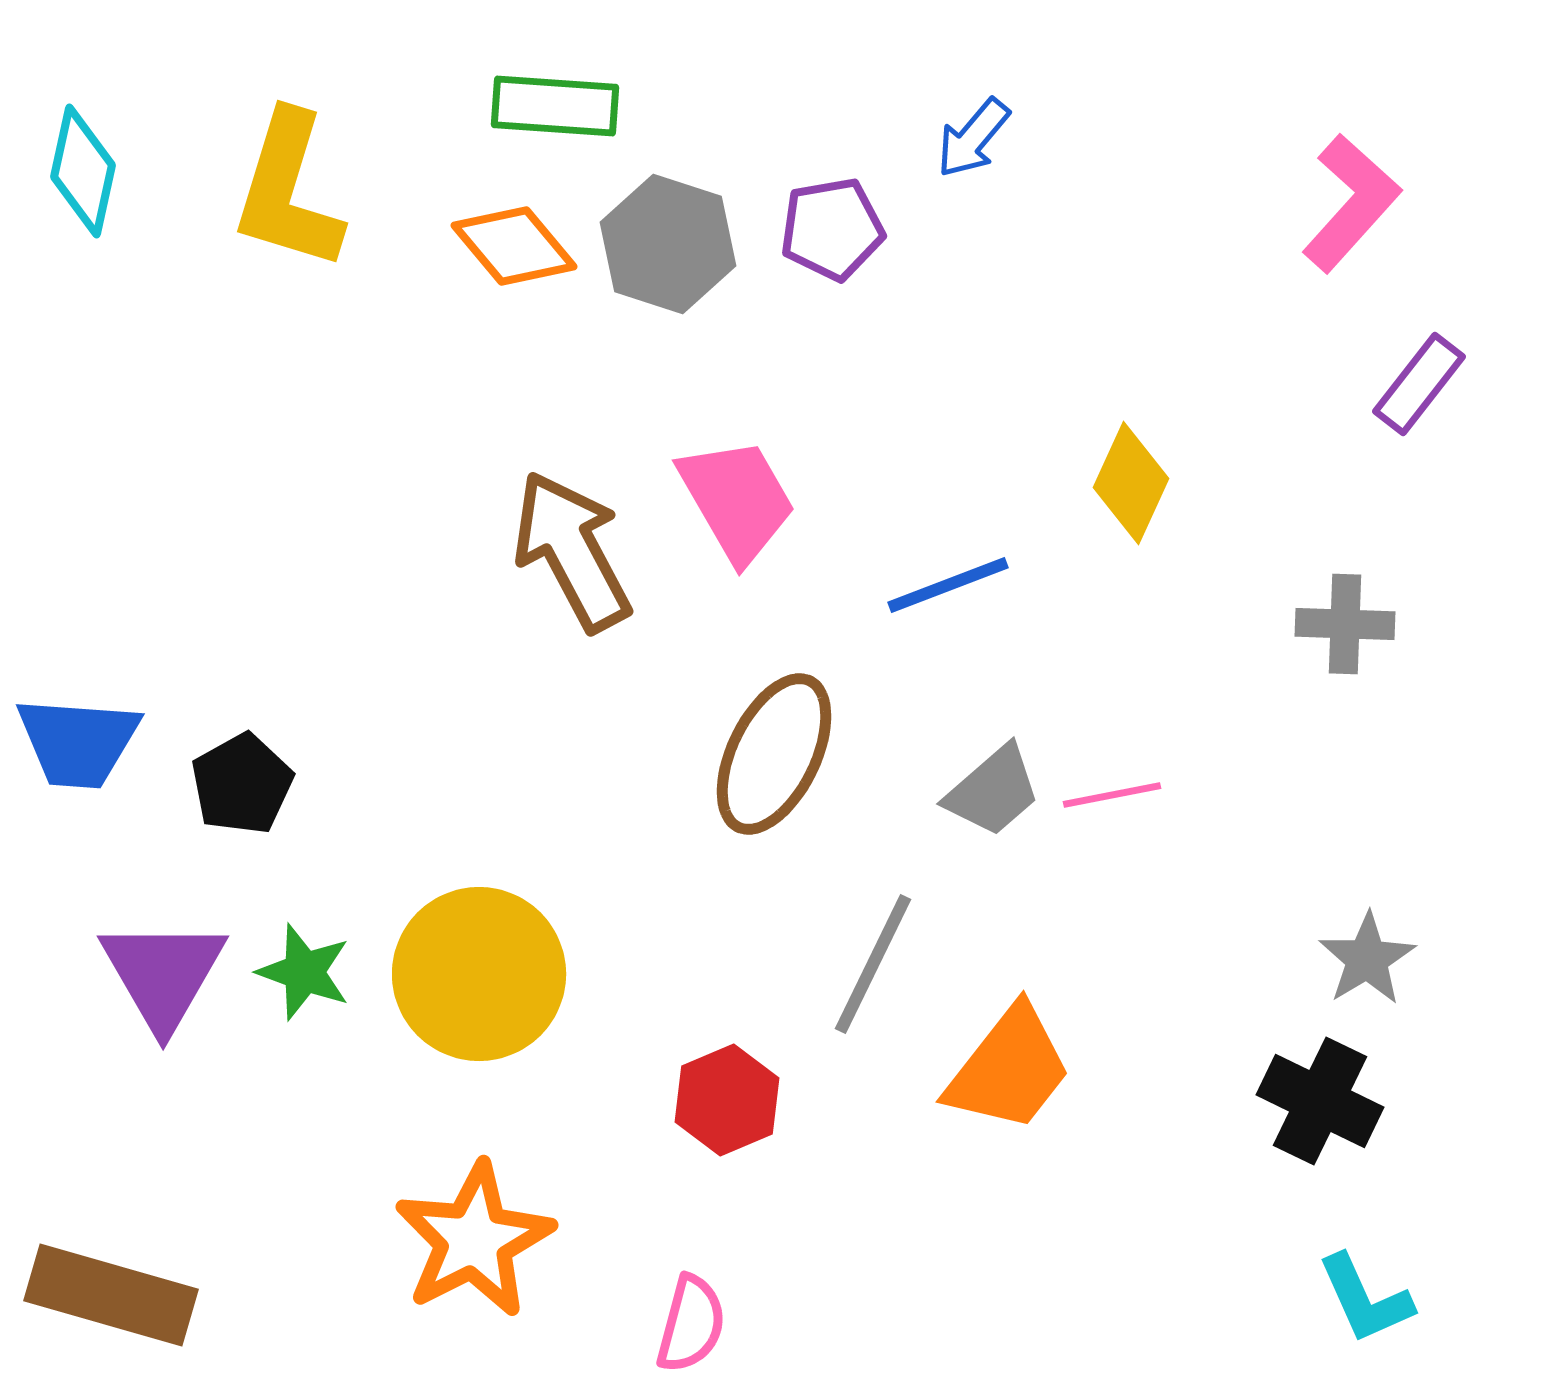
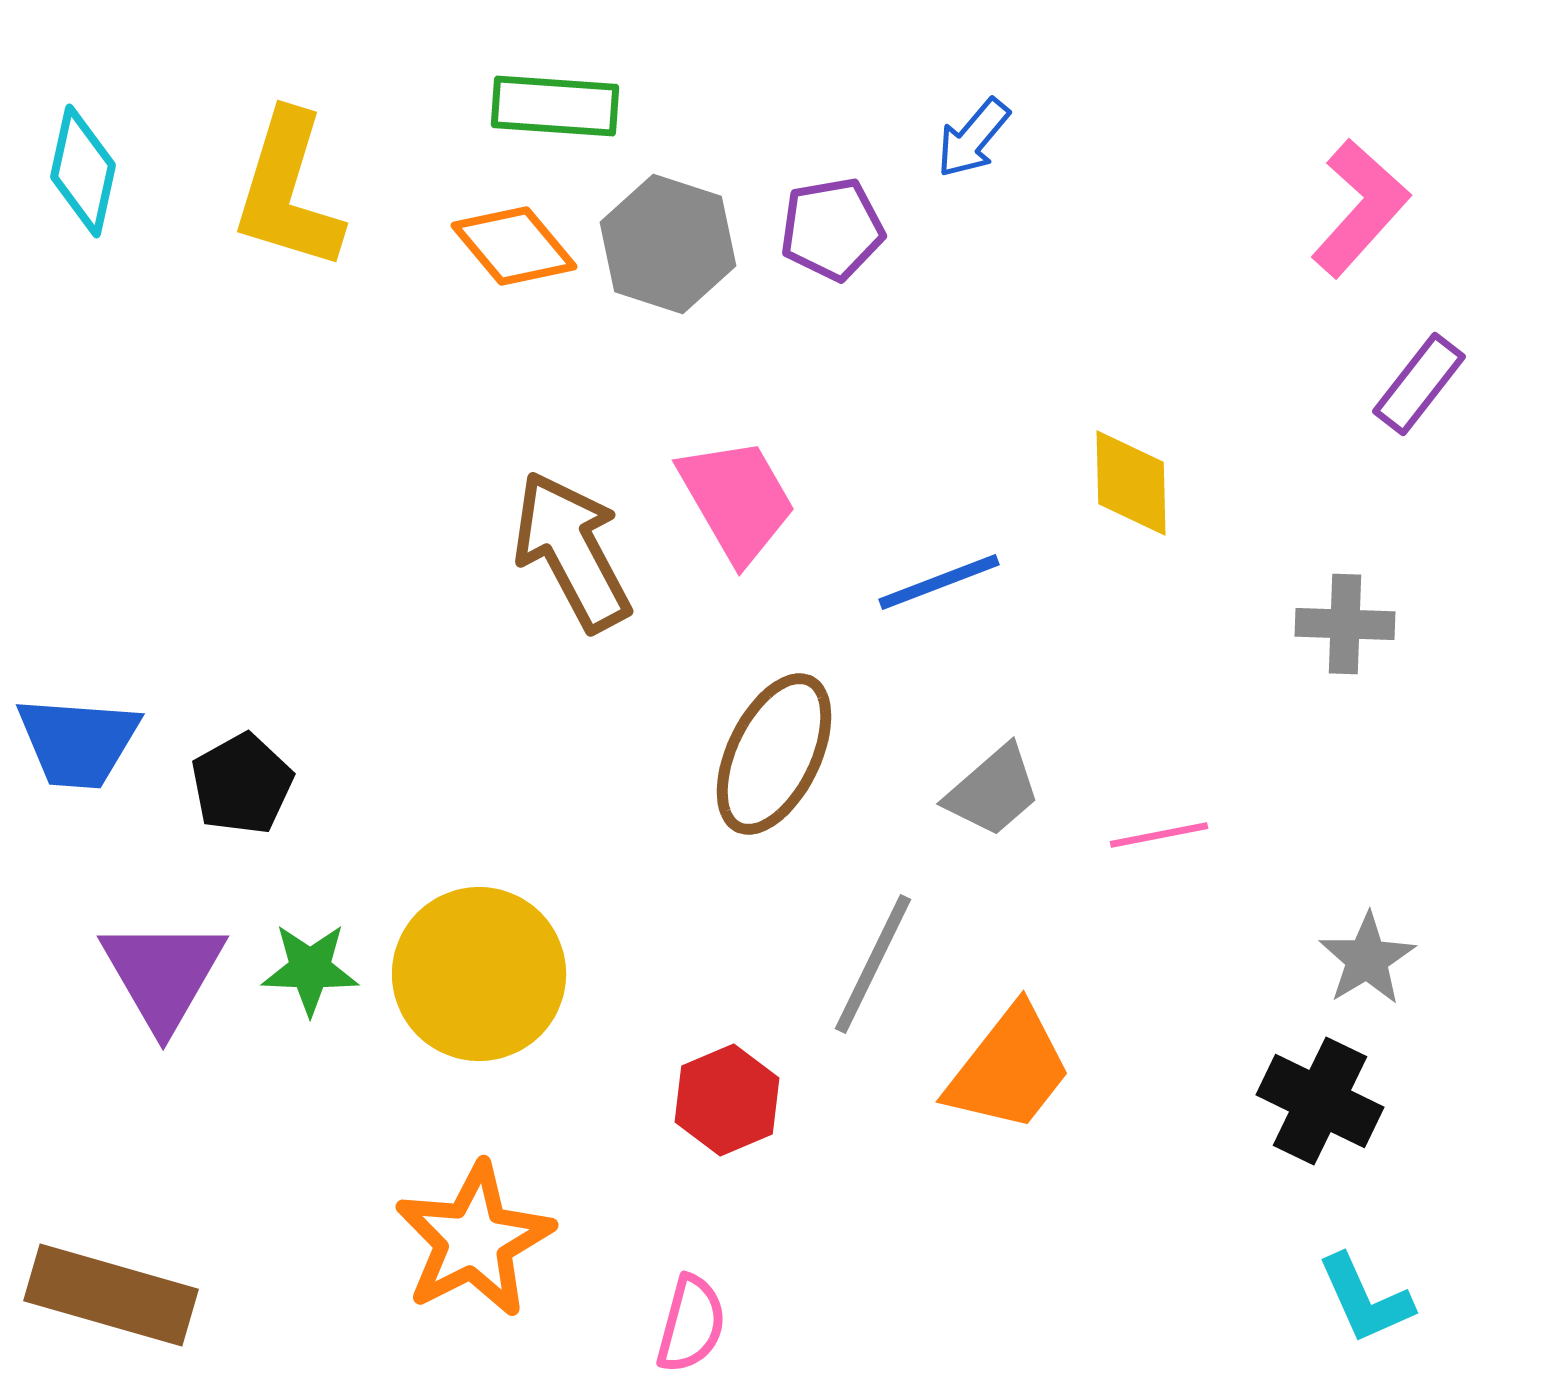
pink L-shape: moved 9 px right, 5 px down
yellow diamond: rotated 26 degrees counterclockwise
blue line: moved 9 px left, 3 px up
pink line: moved 47 px right, 40 px down
green star: moved 6 px right, 3 px up; rotated 18 degrees counterclockwise
